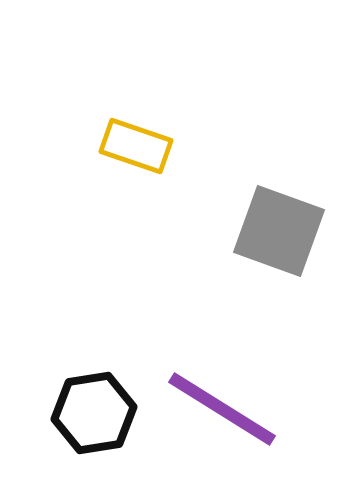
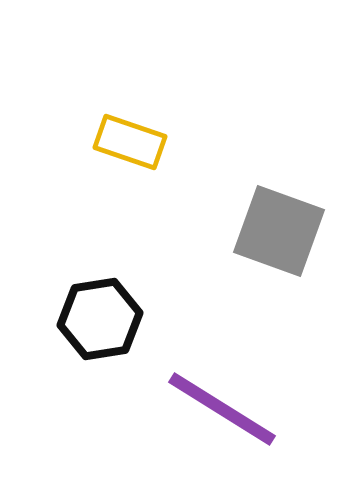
yellow rectangle: moved 6 px left, 4 px up
black hexagon: moved 6 px right, 94 px up
